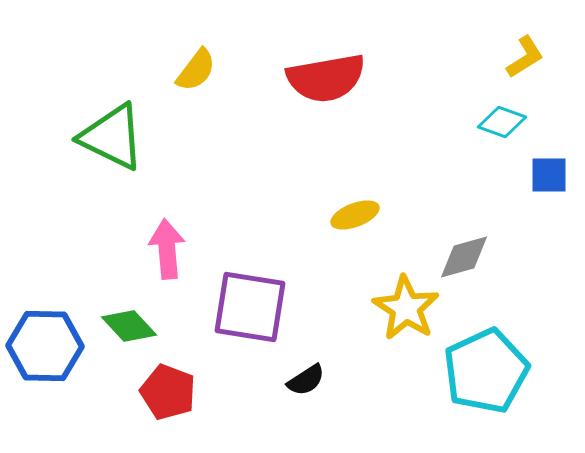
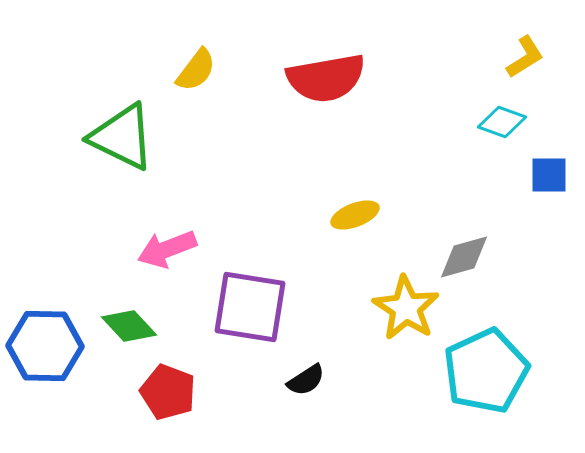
green triangle: moved 10 px right
pink arrow: rotated 106 degrees counterclockwise
